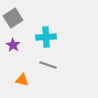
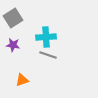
purple star: rotated 24 degrees counterclockwise
gray line: moved 10 px up
orange triangle: rotated 32 degrees counterclockwise
